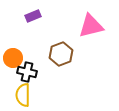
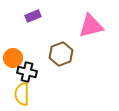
yellow semicircle: moved 1 px left, 1 px up
